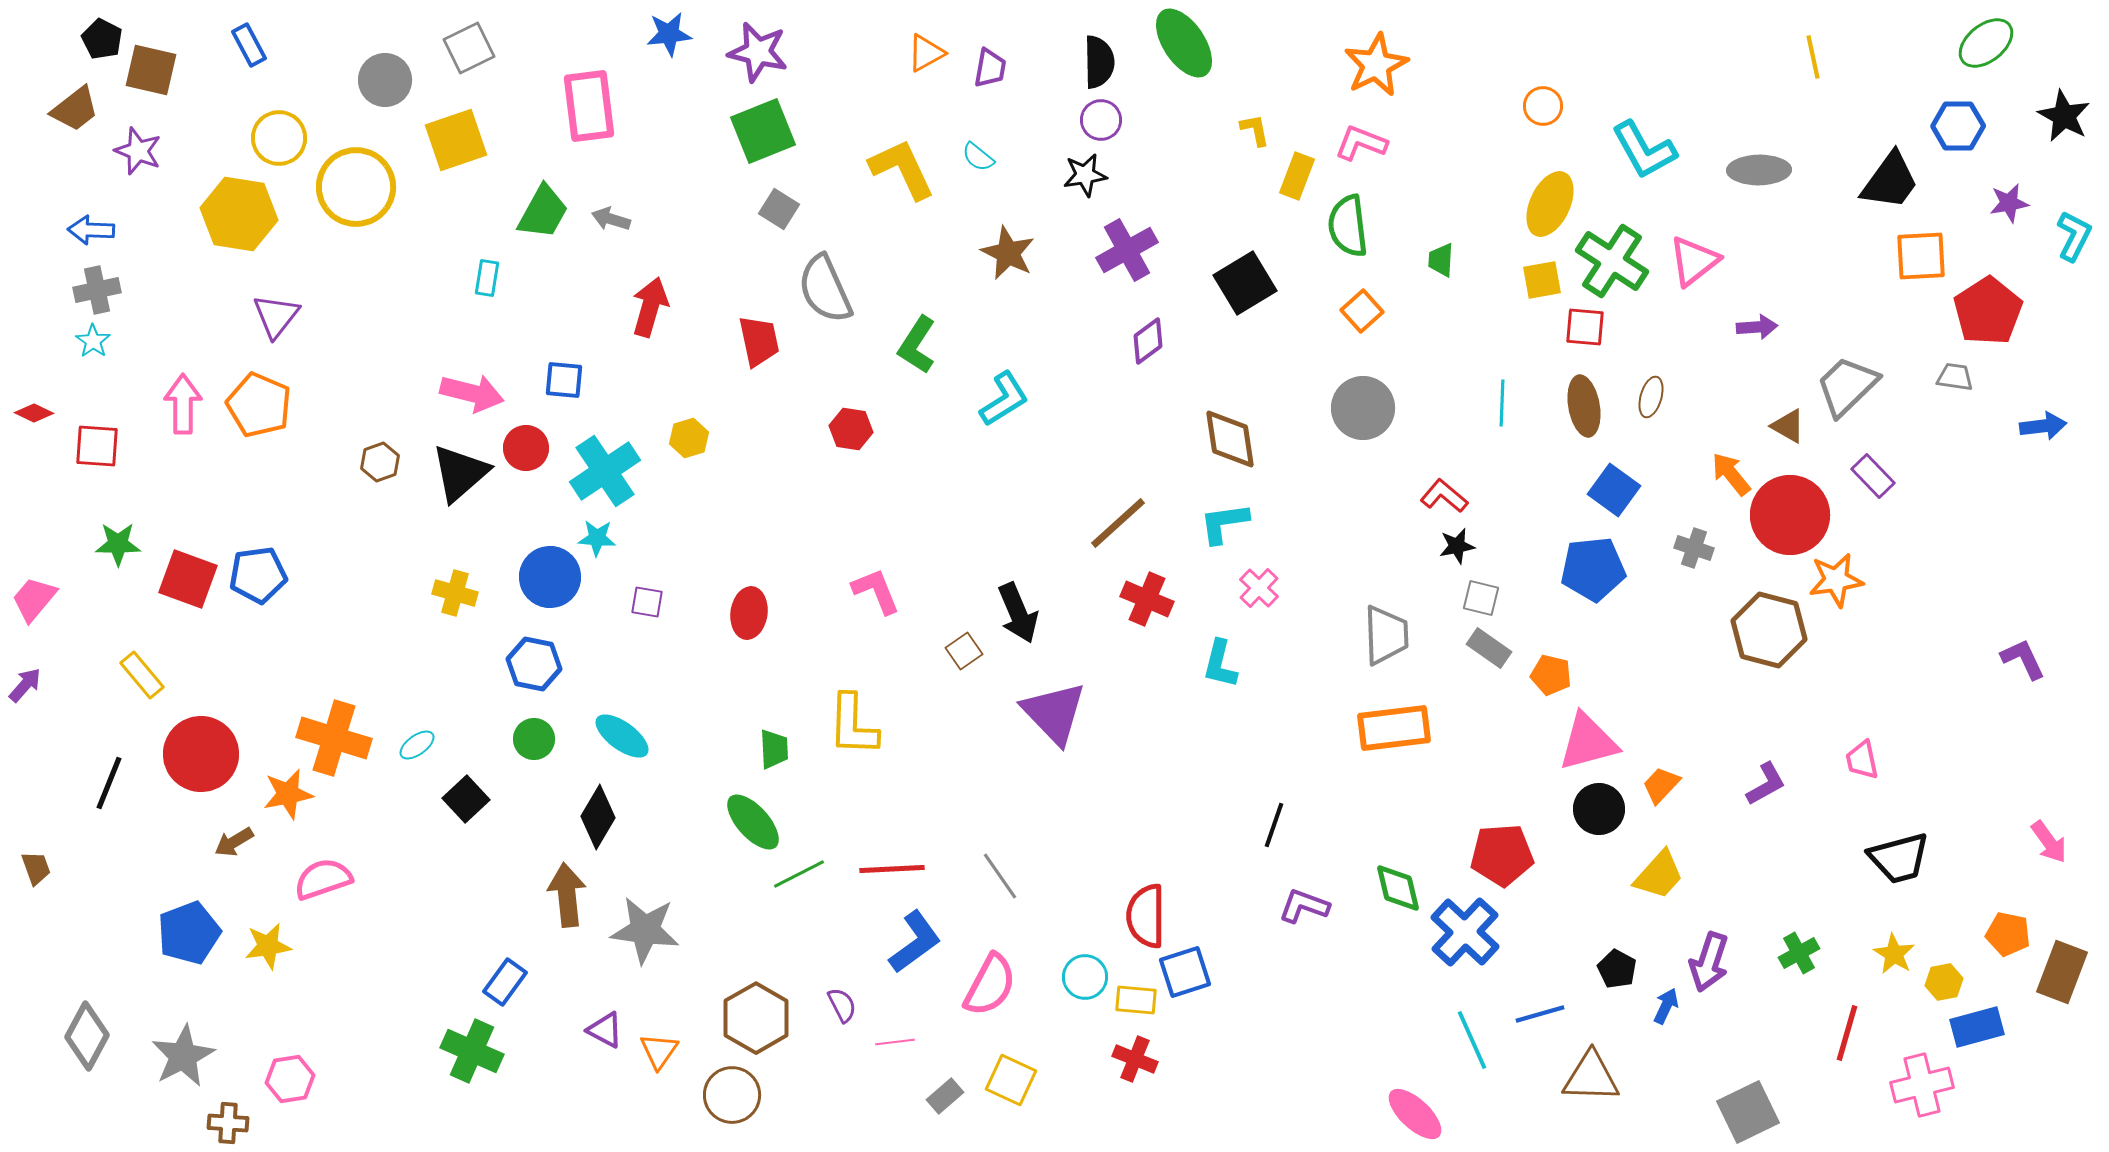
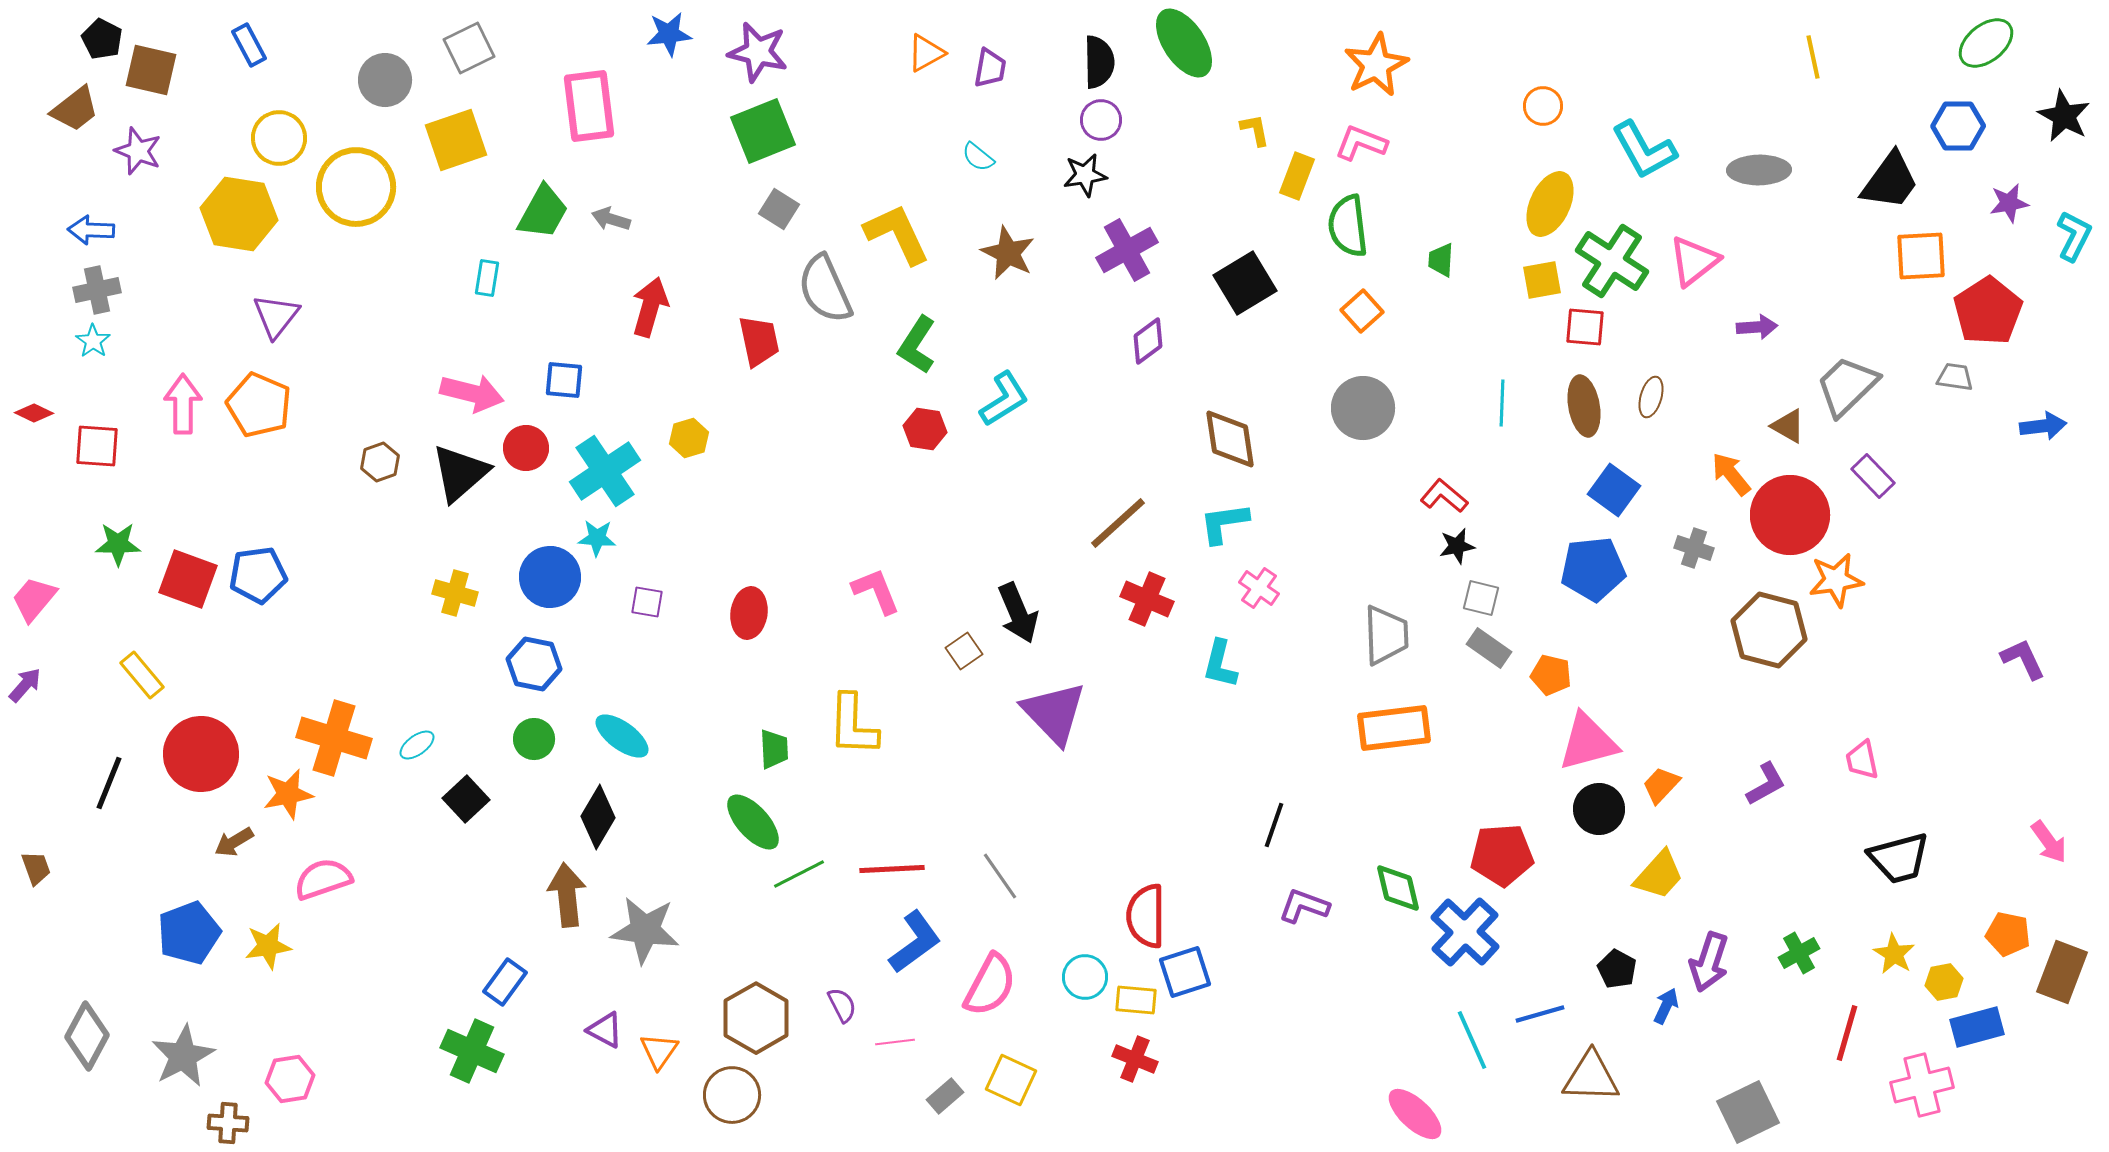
yellow L-shape at (902, 169): moved 5 px left, 65 px down
red hexagon at (851, 429): moved 74 px right
pink cross at (1259, 588): rotated 9 degrees counterclockwise
